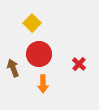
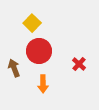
red circle: moved 3 px up
brown arrow: moved 1 px right
